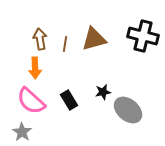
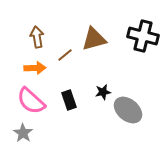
brown arrow: moved 3 px left, 2 px up
brown line: moved 11 px down; rotated 42 degrees clockwise
orange arrow: rotated 90 degrees counterclockwise
black rectangle: rotated 12 degrees clockwise
gray star: moved 1 px right, 1 px down
